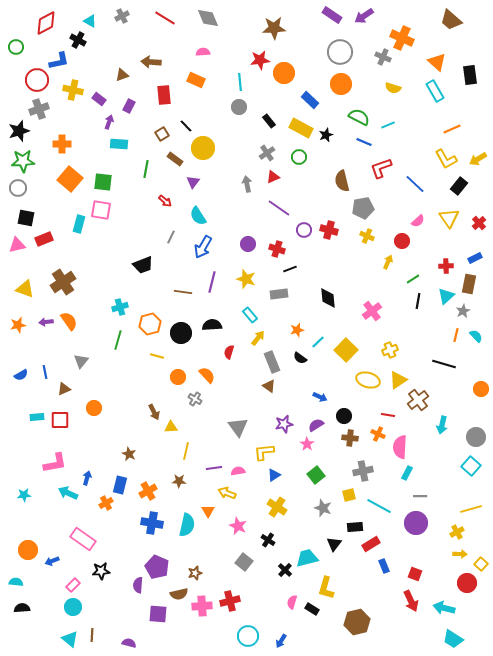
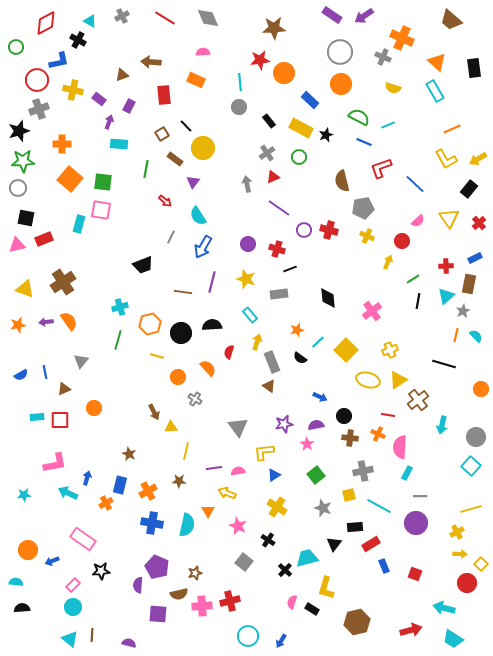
black rectangle at (470, 75): moved 4 px right, 7 px up
black rectangle at (459, 186): moved 10 px right, 3 px down
yellow arrow at (258, 338): moved 1 px left, 4 px down; rotated 21 degrees counterclockwise
orange semicircle at (207, 375): moved 1 px right, 7 px up
purple semicircle at (316, 425): rotated 21 degrees clockwise
red arrow at (411, 601): moved 29 px down; rotated 80 degrees counterclockwise
